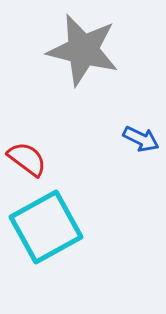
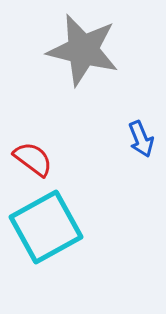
blue arrow: rotated 42 degrees clockwise
red semicircle: moved 6 px right
